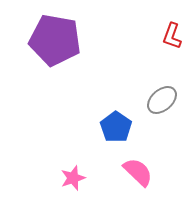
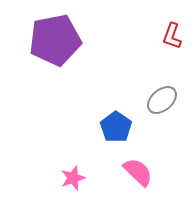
purple pentagon: rotated 21 degrees counterclockwise
